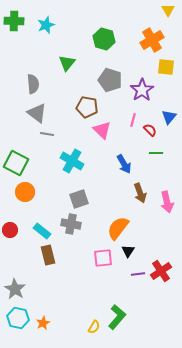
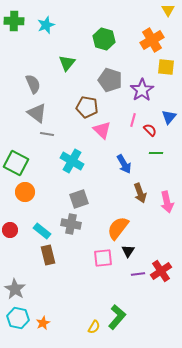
gray semicircle: rotated 18 degrees counterclockwise
